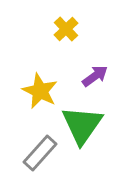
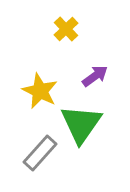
green triangle: moved 1 px left, 1 px up
